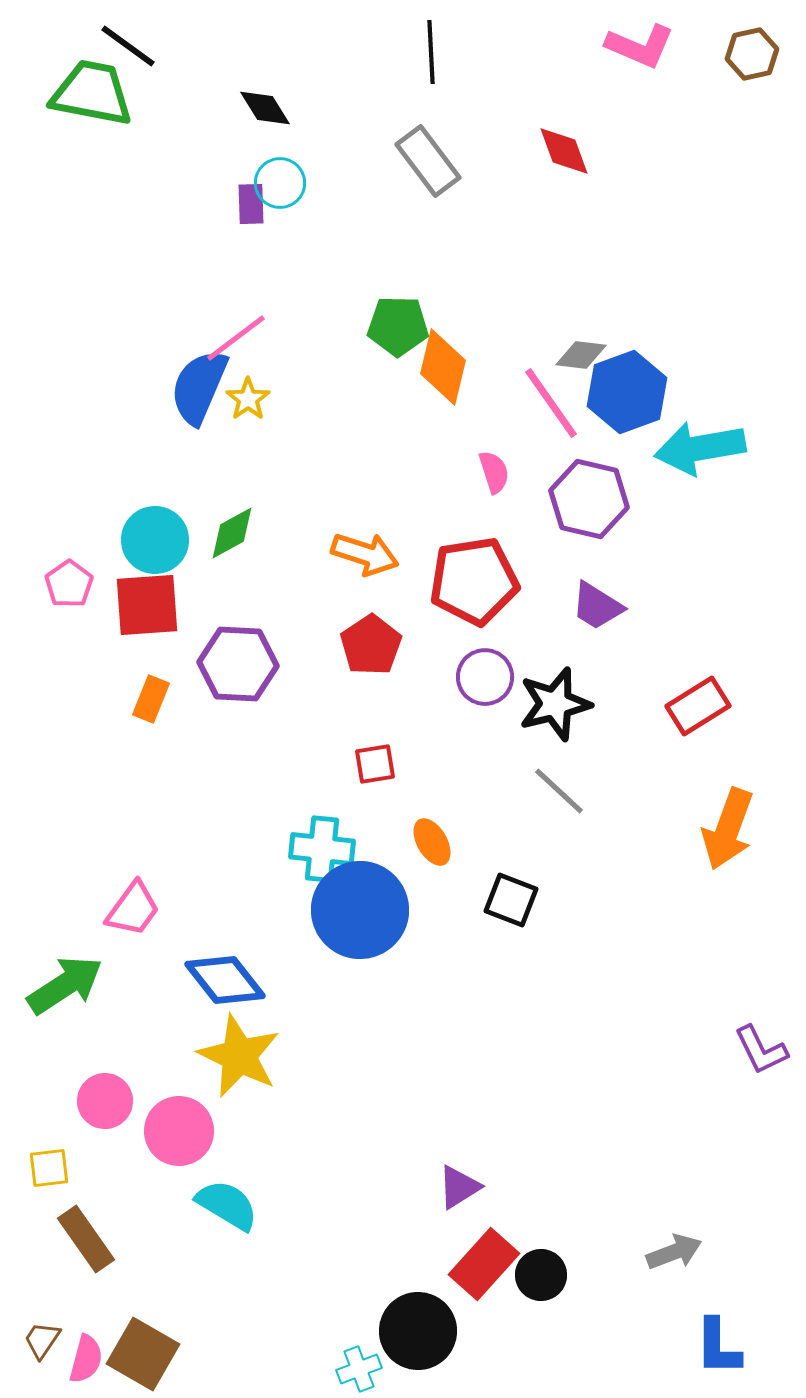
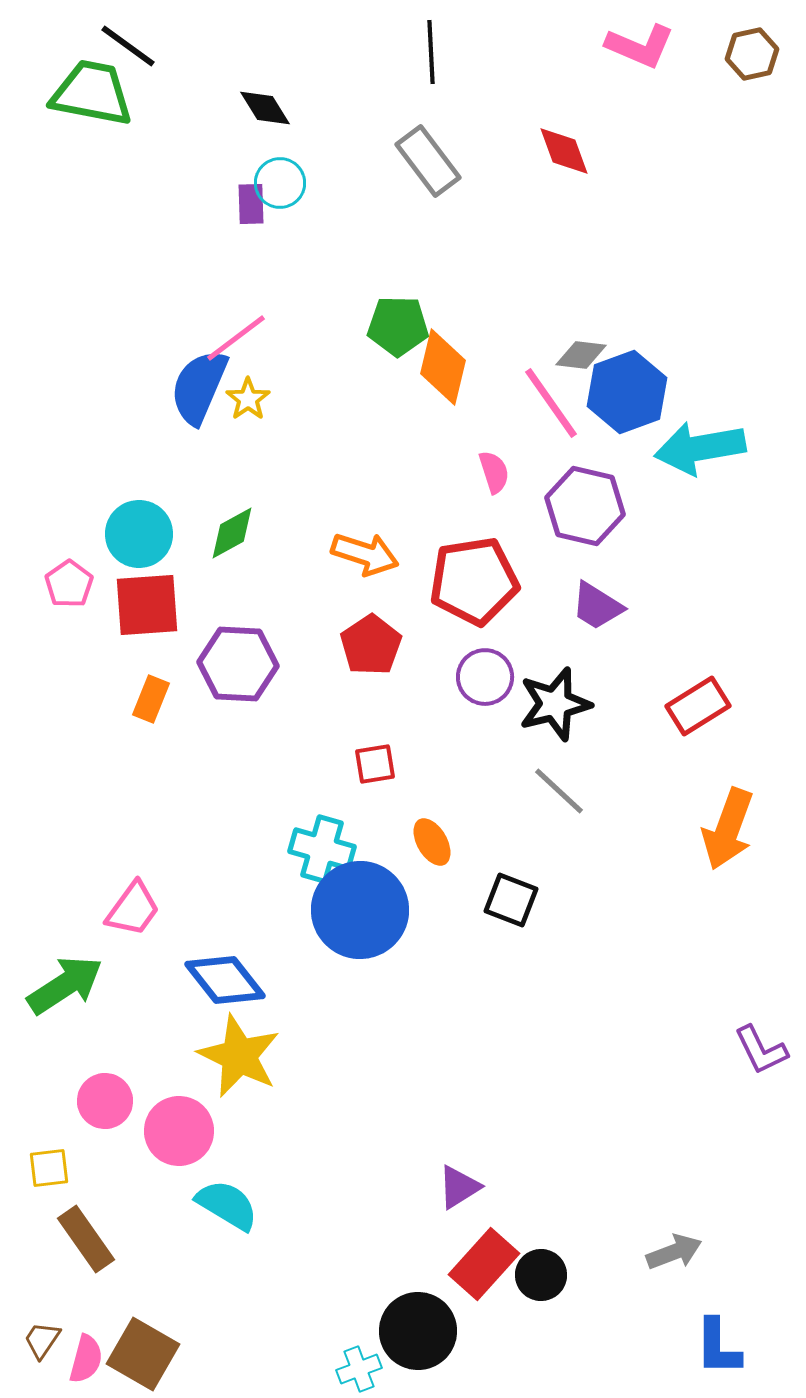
purple hexagon at (589, 499): moved 4 px left, 7 px down
cyan circle at (155, 540): moved 16 px left, 6 px up
cyan cross at (322, 849): rotated 10 degrees clockwise
